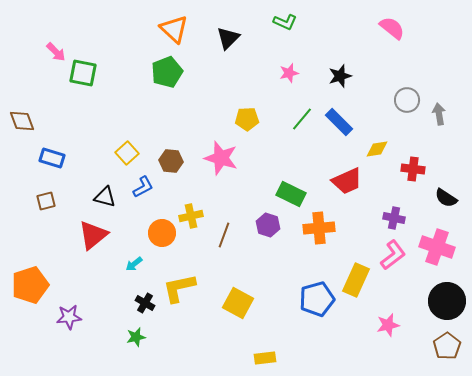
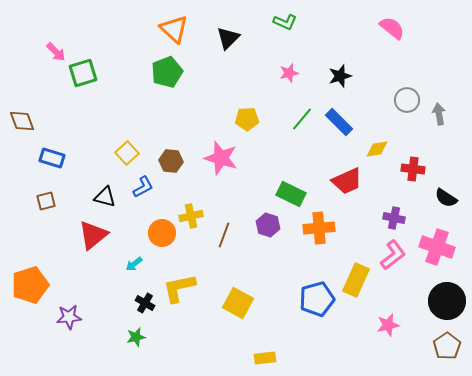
green square at (83, 73): rotated 28 degrees counterclockwise
